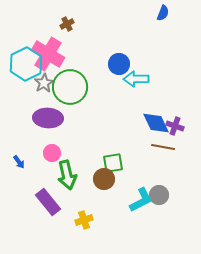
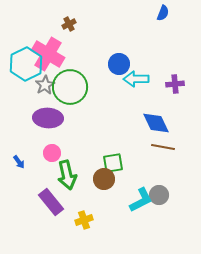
brown cross: moved 2 px right
gray star: moved 1 px right, 2 px down
purple cross: moved 42 px up; rotated 24 degrees counterclockwise
purple rectangle: moved 3 px right
